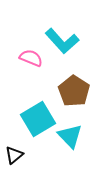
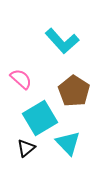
pink semicircle: moved 10 px left, 21 px down; rotated 20 degrees clockwise
cyan square: moved 2 px right, 1 px up
cyan triangle: moved 2 px left, 7 px down
black triangle: moved 12 px right, 7 px up
